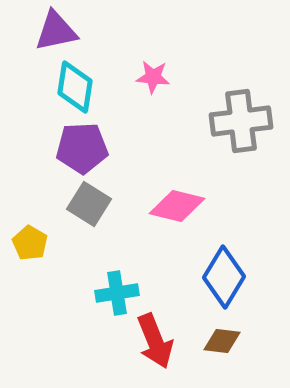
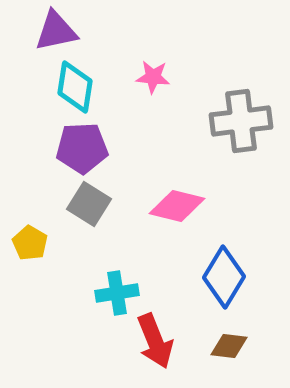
brown diamond: moved 7 px right, 5 px down
